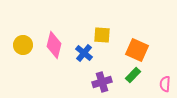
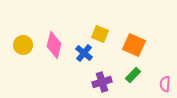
yellow square: moved 2 px left, 1 px up; rotated 18 degrees clockwise
orange square: moved 3 px left, 5 px up
